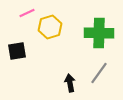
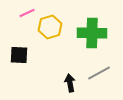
green cross: moved 7 px left
black square: moved 2 px right, 4 px down; rotated 12 degrees clockwise
gray line: rotated 25 degrees clockwise
